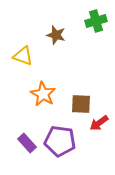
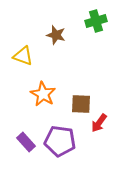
red arrow: rotated 18 degrees counterclockwise
purple rectangle: moved 1 px left, 1 px up
